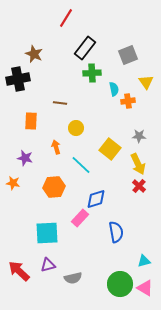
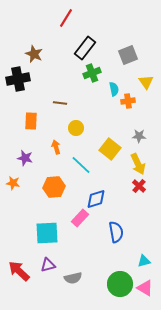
green cross: rotated 18 degrees counterclockwise
